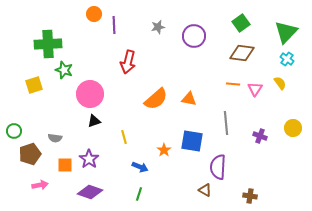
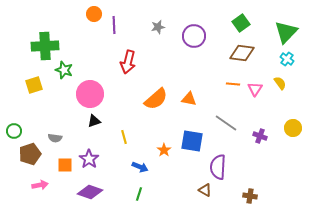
green cross: moved 3 px left, 2 px down
gray line: rotated 50 degrees counterclockwise
